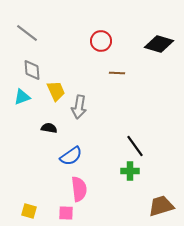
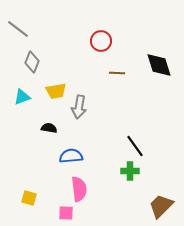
gray line: moved 9 px left, 4 px up
black diamond: moved 21 px down; rotated 56 degrees clockwise
gray diamond: moved 8 px up; rotated 25 degrees clockwise
yellow trapezoid: rotated 105 degrees clockwise
blue semicircle: rotated 150 degrees counterclockwise
brown trapezoid: rotated 28 degrees counterclockwise
yellow square: moved 13 px up
